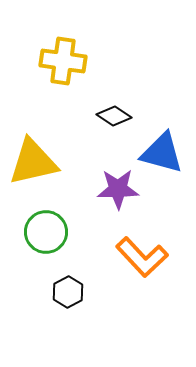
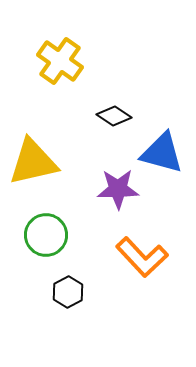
yellow cross: moved 3 px left; rotated 27 degrees clockwise
green circle: moved 3 px down
